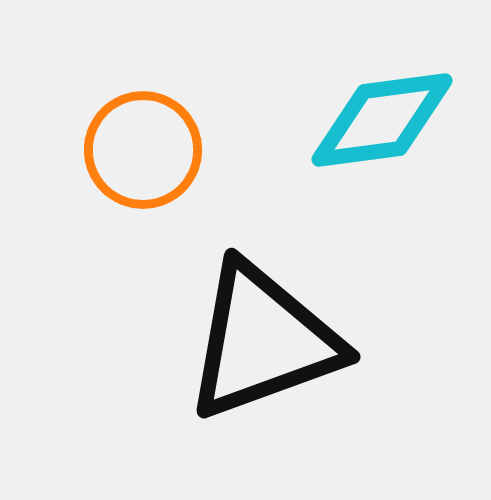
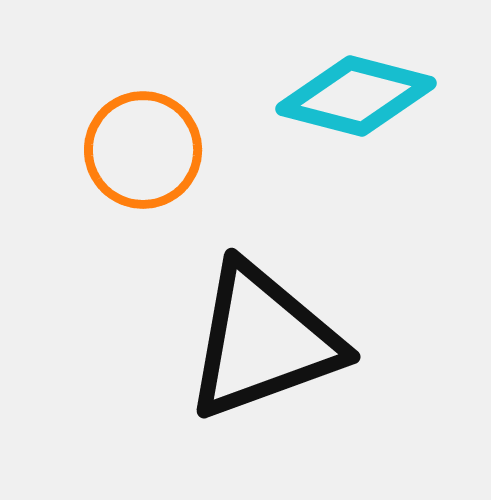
cyan diamond: moved 26 px left, 24 px up; rotated 22 degrees clockwise
